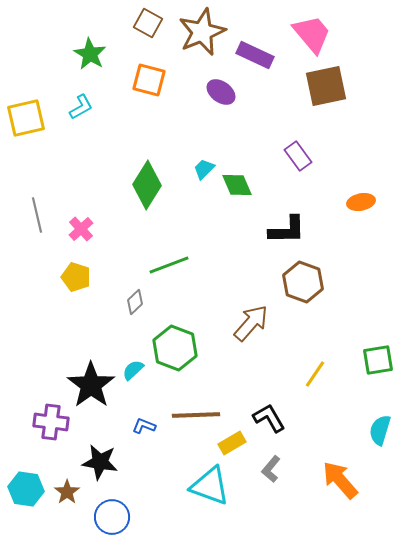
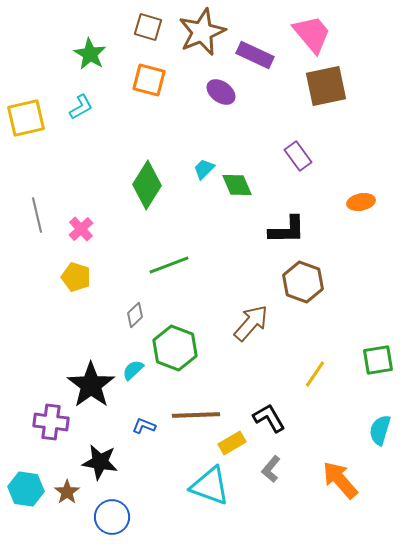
brown square at (148, 23): moved 4 px down; rotated 12 degrees counterclockwise
gray diamond at (135, 302): moved 13 px down
